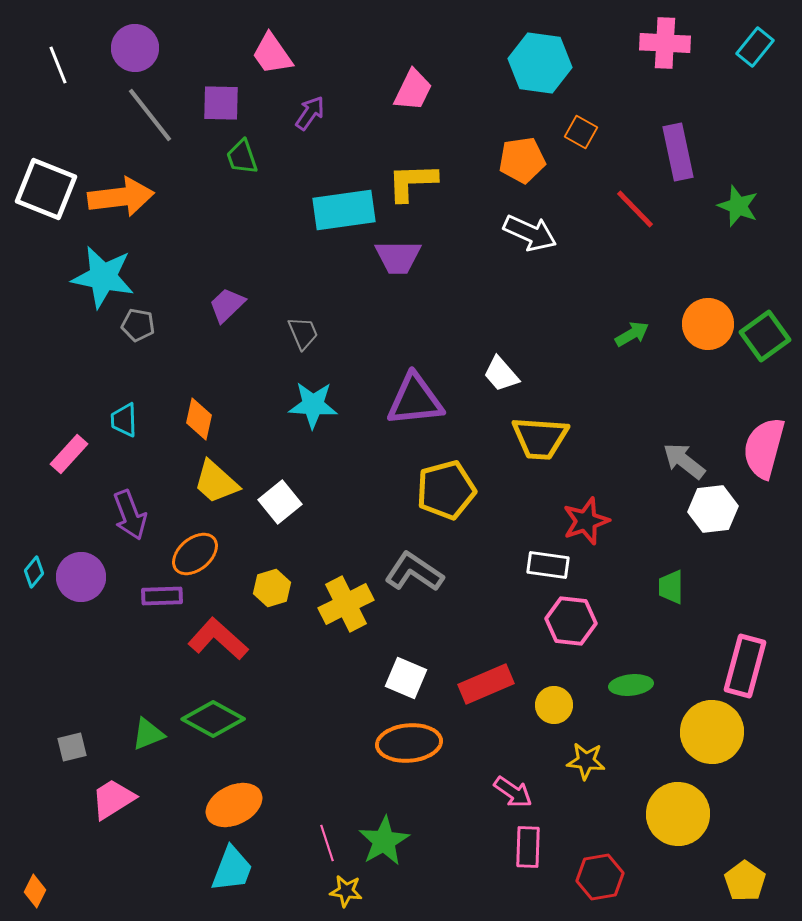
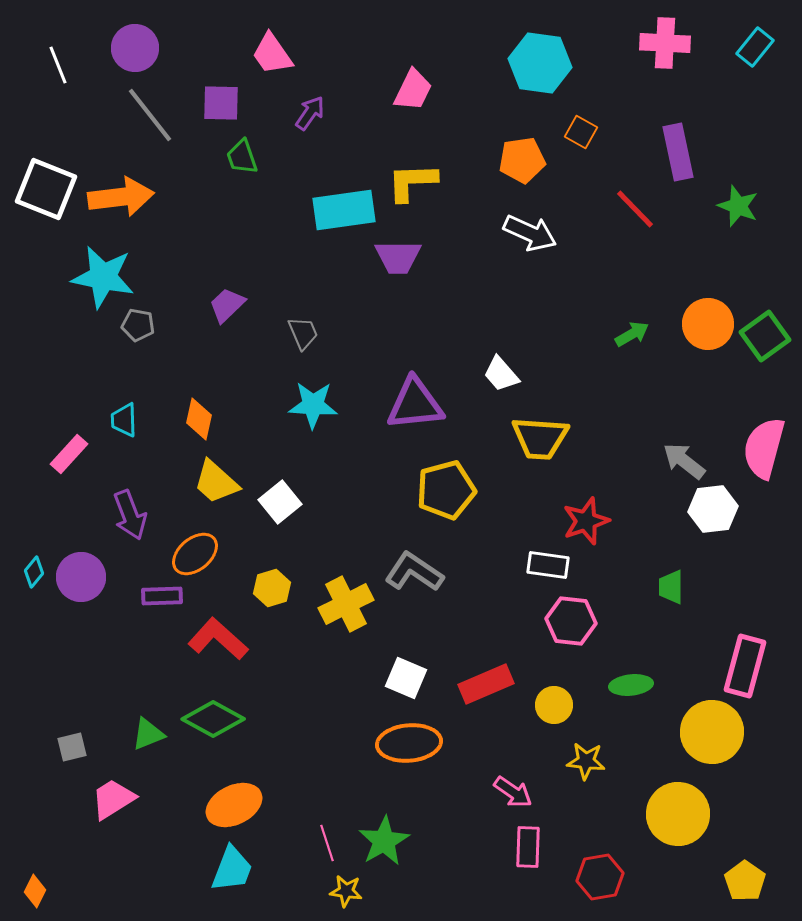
purple triangle at (415, 400): moved 4 px down
